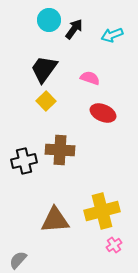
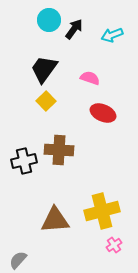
brown cross: moved 1 px left
